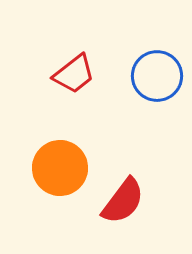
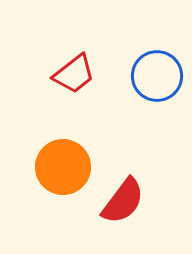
orange circle: moved 3 px right, 1 px up
